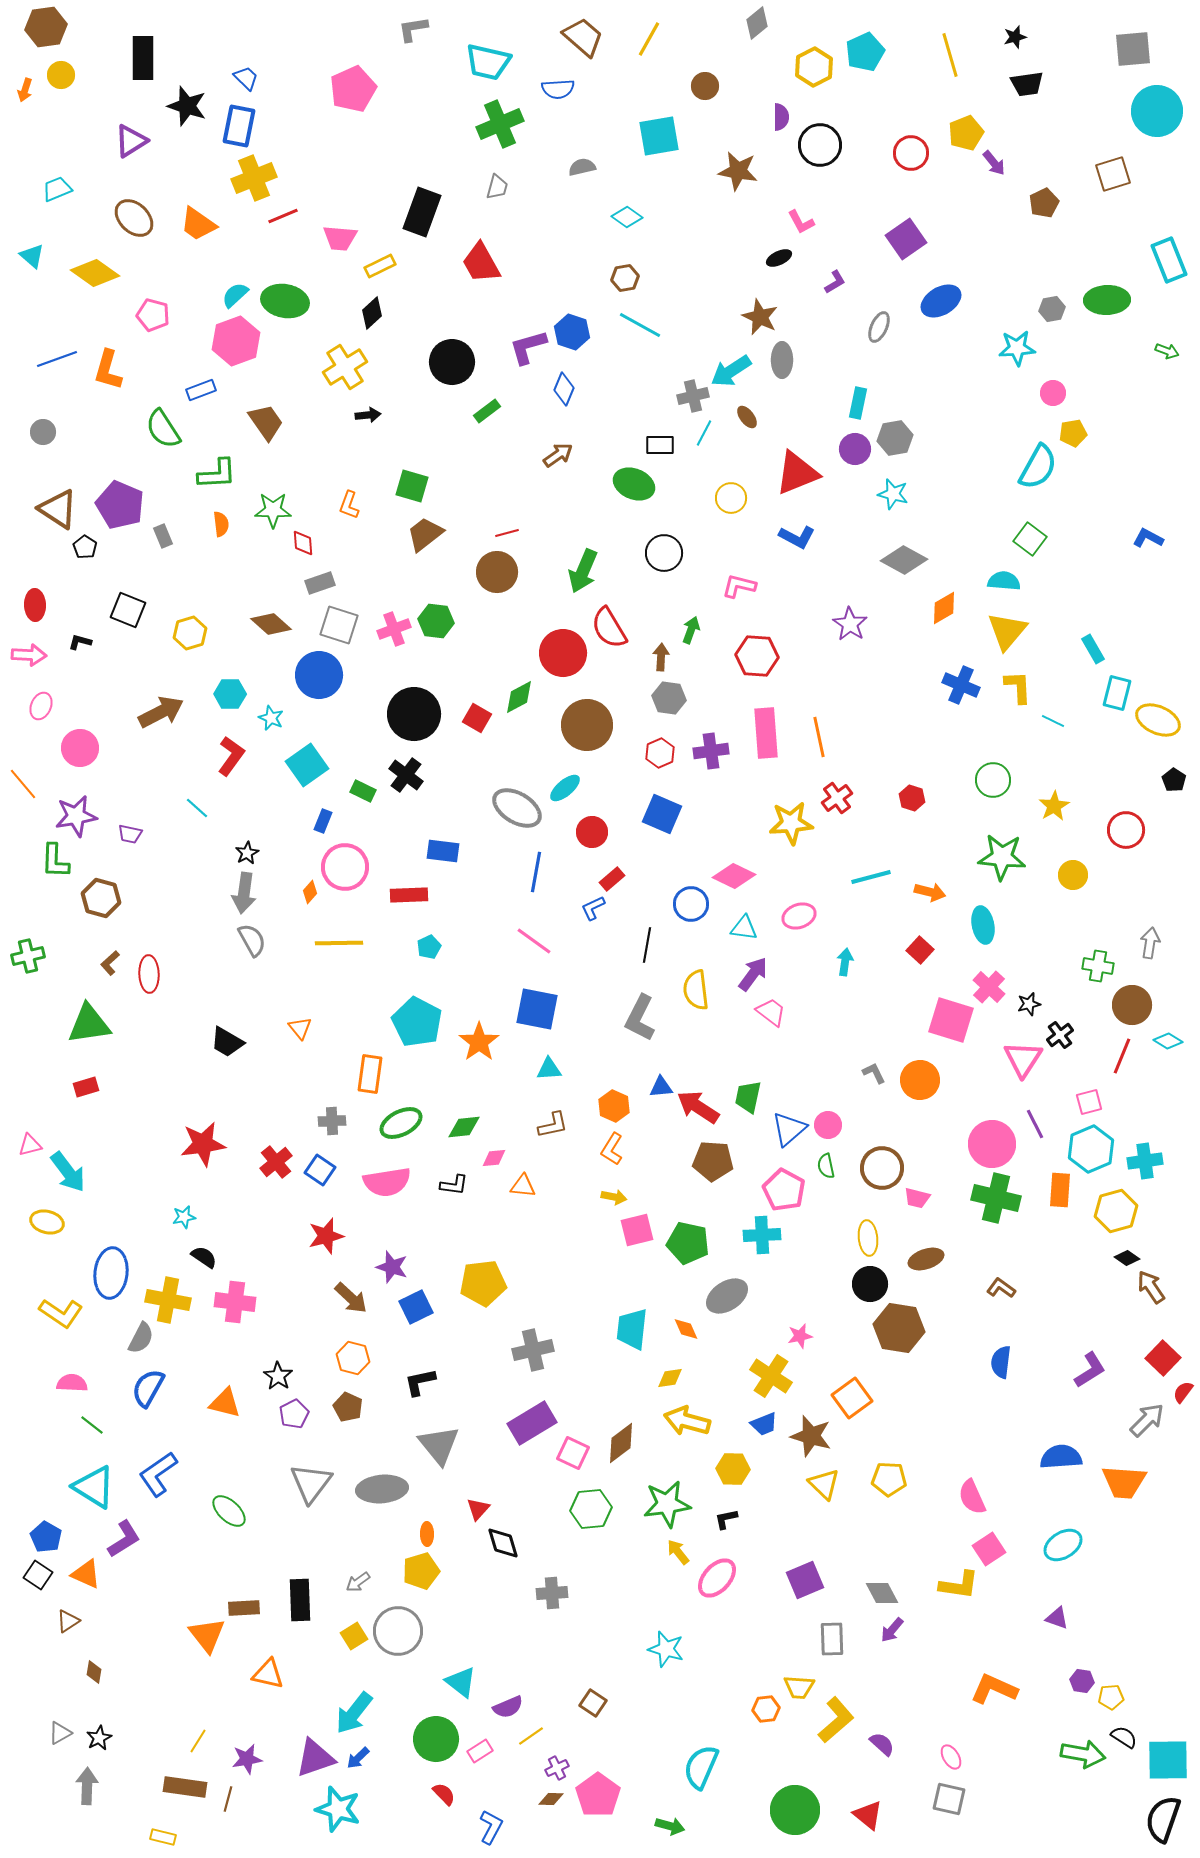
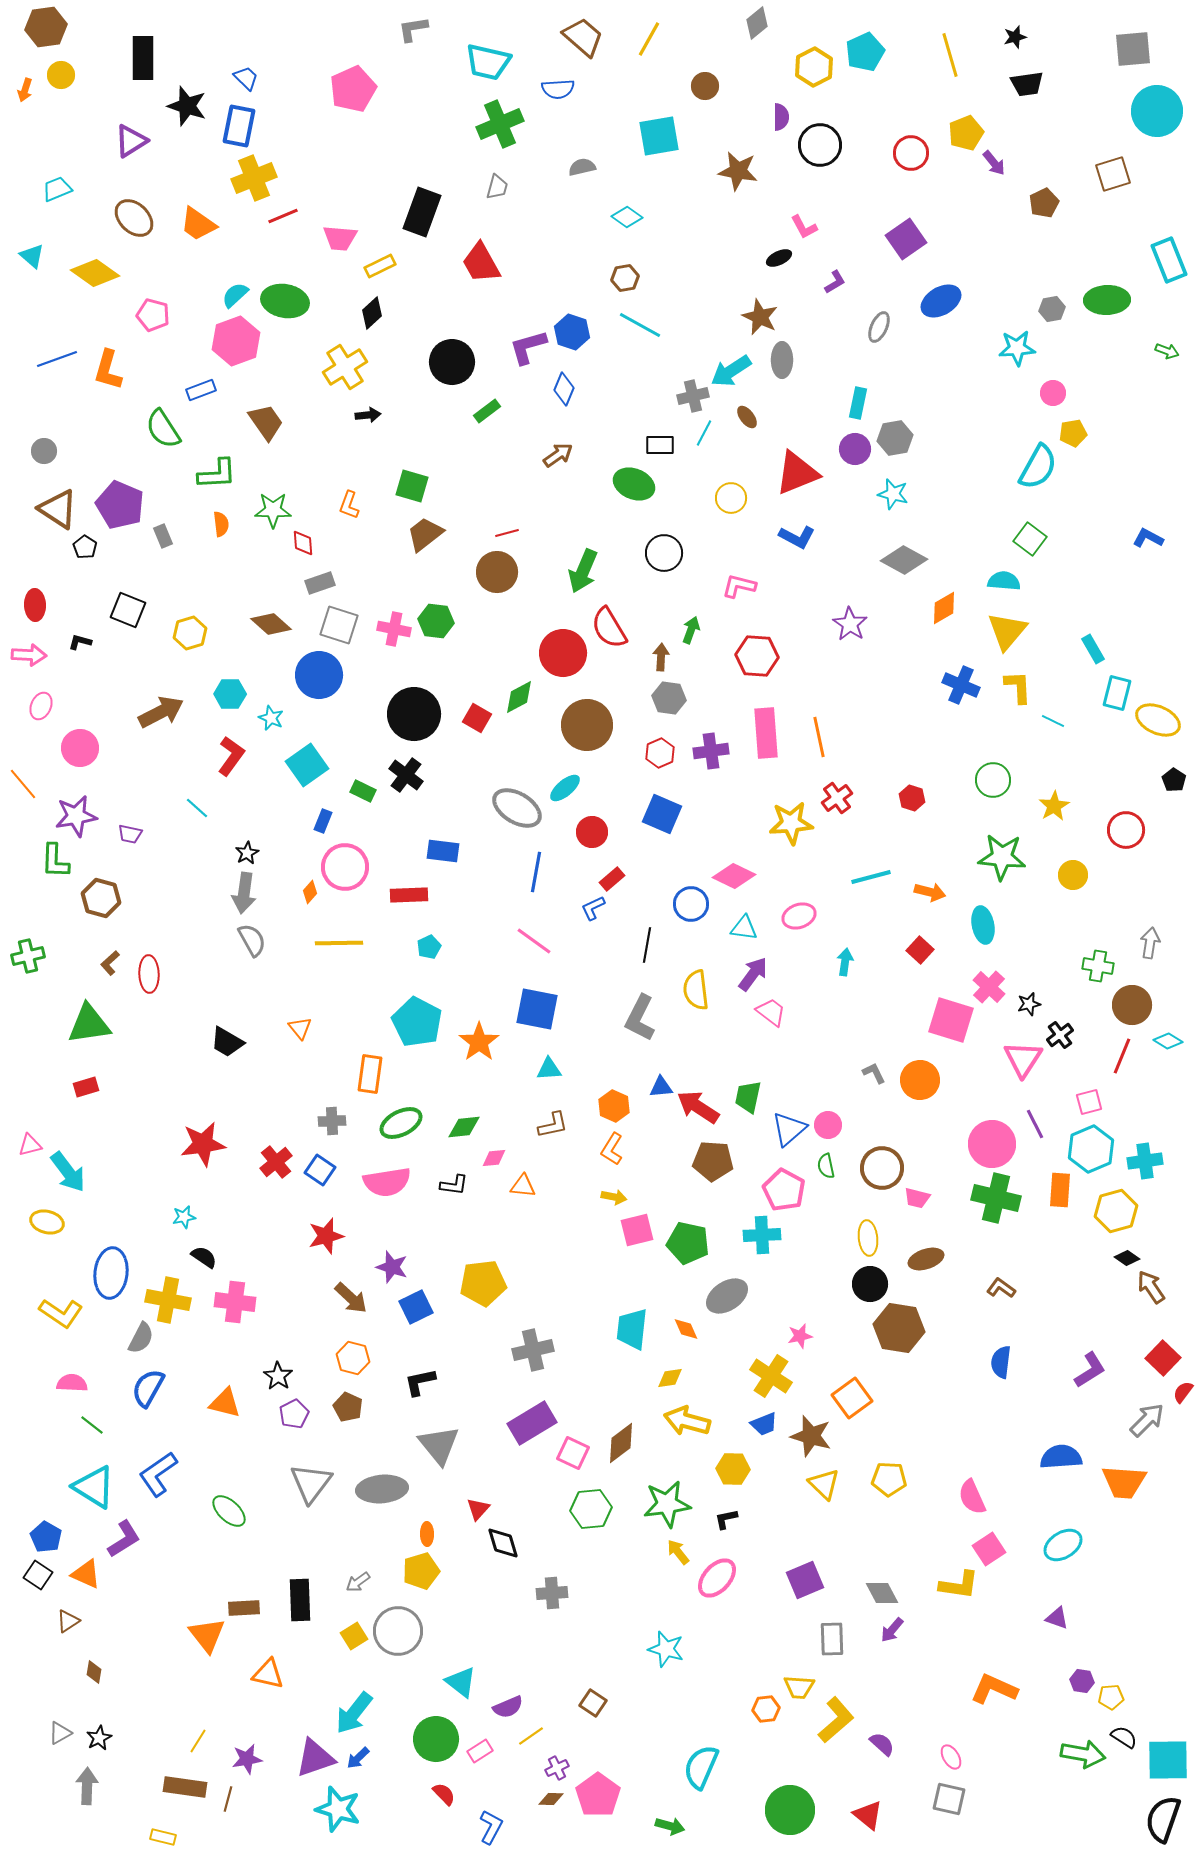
pink L-shape at (801, 222): moved 3 px right, 5 px down
gray circle at (43, 432): moved 1 px right, 19 px down
pink cross at (394, 629): rotated 32 degrees clockwise
green circle at (795, 1810): moved 5 px left
